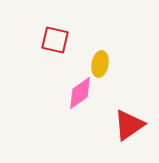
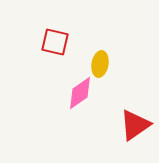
red square: moved 2 px down
red triangle: moved 6 px right
